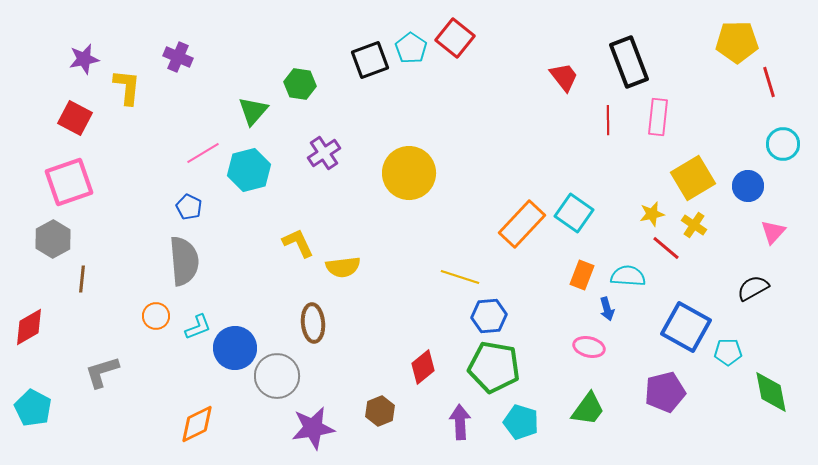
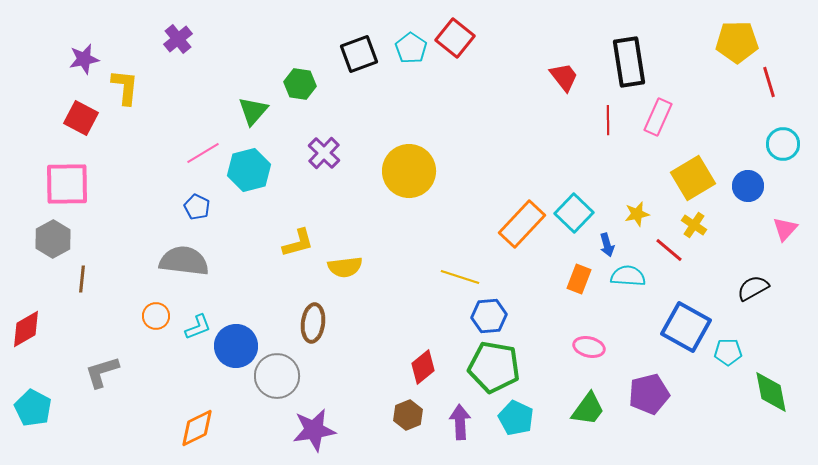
purple cross at (178, 57): moved 18 px up; rotated 28 degrees clockwise
black square at (370, 60): moved 11 px left, 6 px up
black rectangle at (629, 62): rotated 12 degrees clockwise
yellow L-shape at (127, 87): moved 2 px left
pink rectangle at (658, 117): rotated 18 degrees clockwise
red square at (75, 118): moved 6 px right
purple cross at (324, 153): rotated 12 degrees counterclockwise
yellow circle at (409, 173): moved 2 px up
pink square at (69, 182): moved 2 px left, 2 px down; rotated 18 degrees clockwise
blue pentagon at (189, 207): moved 8 px right
cyan square at (574, 213): rotated 9 degrees clockwise
yellow star at (652, 214): moved 15 px left
pink triangle at (773, 232): moved 12 px right, 3 px up
yellow L-shape at (298, 243): rotated 100 degrees clockwise
red line at (666, 248): moved 3 px right, 2 px down
gray semicircle at (184, 261): rotated 78 degrees counterclockwise
yellow semicircle at (343, 267): moved 2 px right
orange rectangle at (582, 275): moved 3 px left, 4 px down
blue arrow at (607, 309): moved 64 px up
brown ellipse at (313, 323): rotated 12 degrees clockwise
red diamond at (29, 327): moved 3 px left, 2 px down
blue circle at (235, 348): moved 1 px right, 2 px up
purple pentagon at (665, 392): moved 16 px left, 2 px down
brown hexagon at (380, 411): moved 28 px right, 4 px down
cyan pentagon at (521, 422): moved 5 px left, 4 px up; rotated 8 degrees clockwise
orange diamond at (197, 424): moved 4 px down
purple star at (313, 428): moved 1 px right, 2 px down
